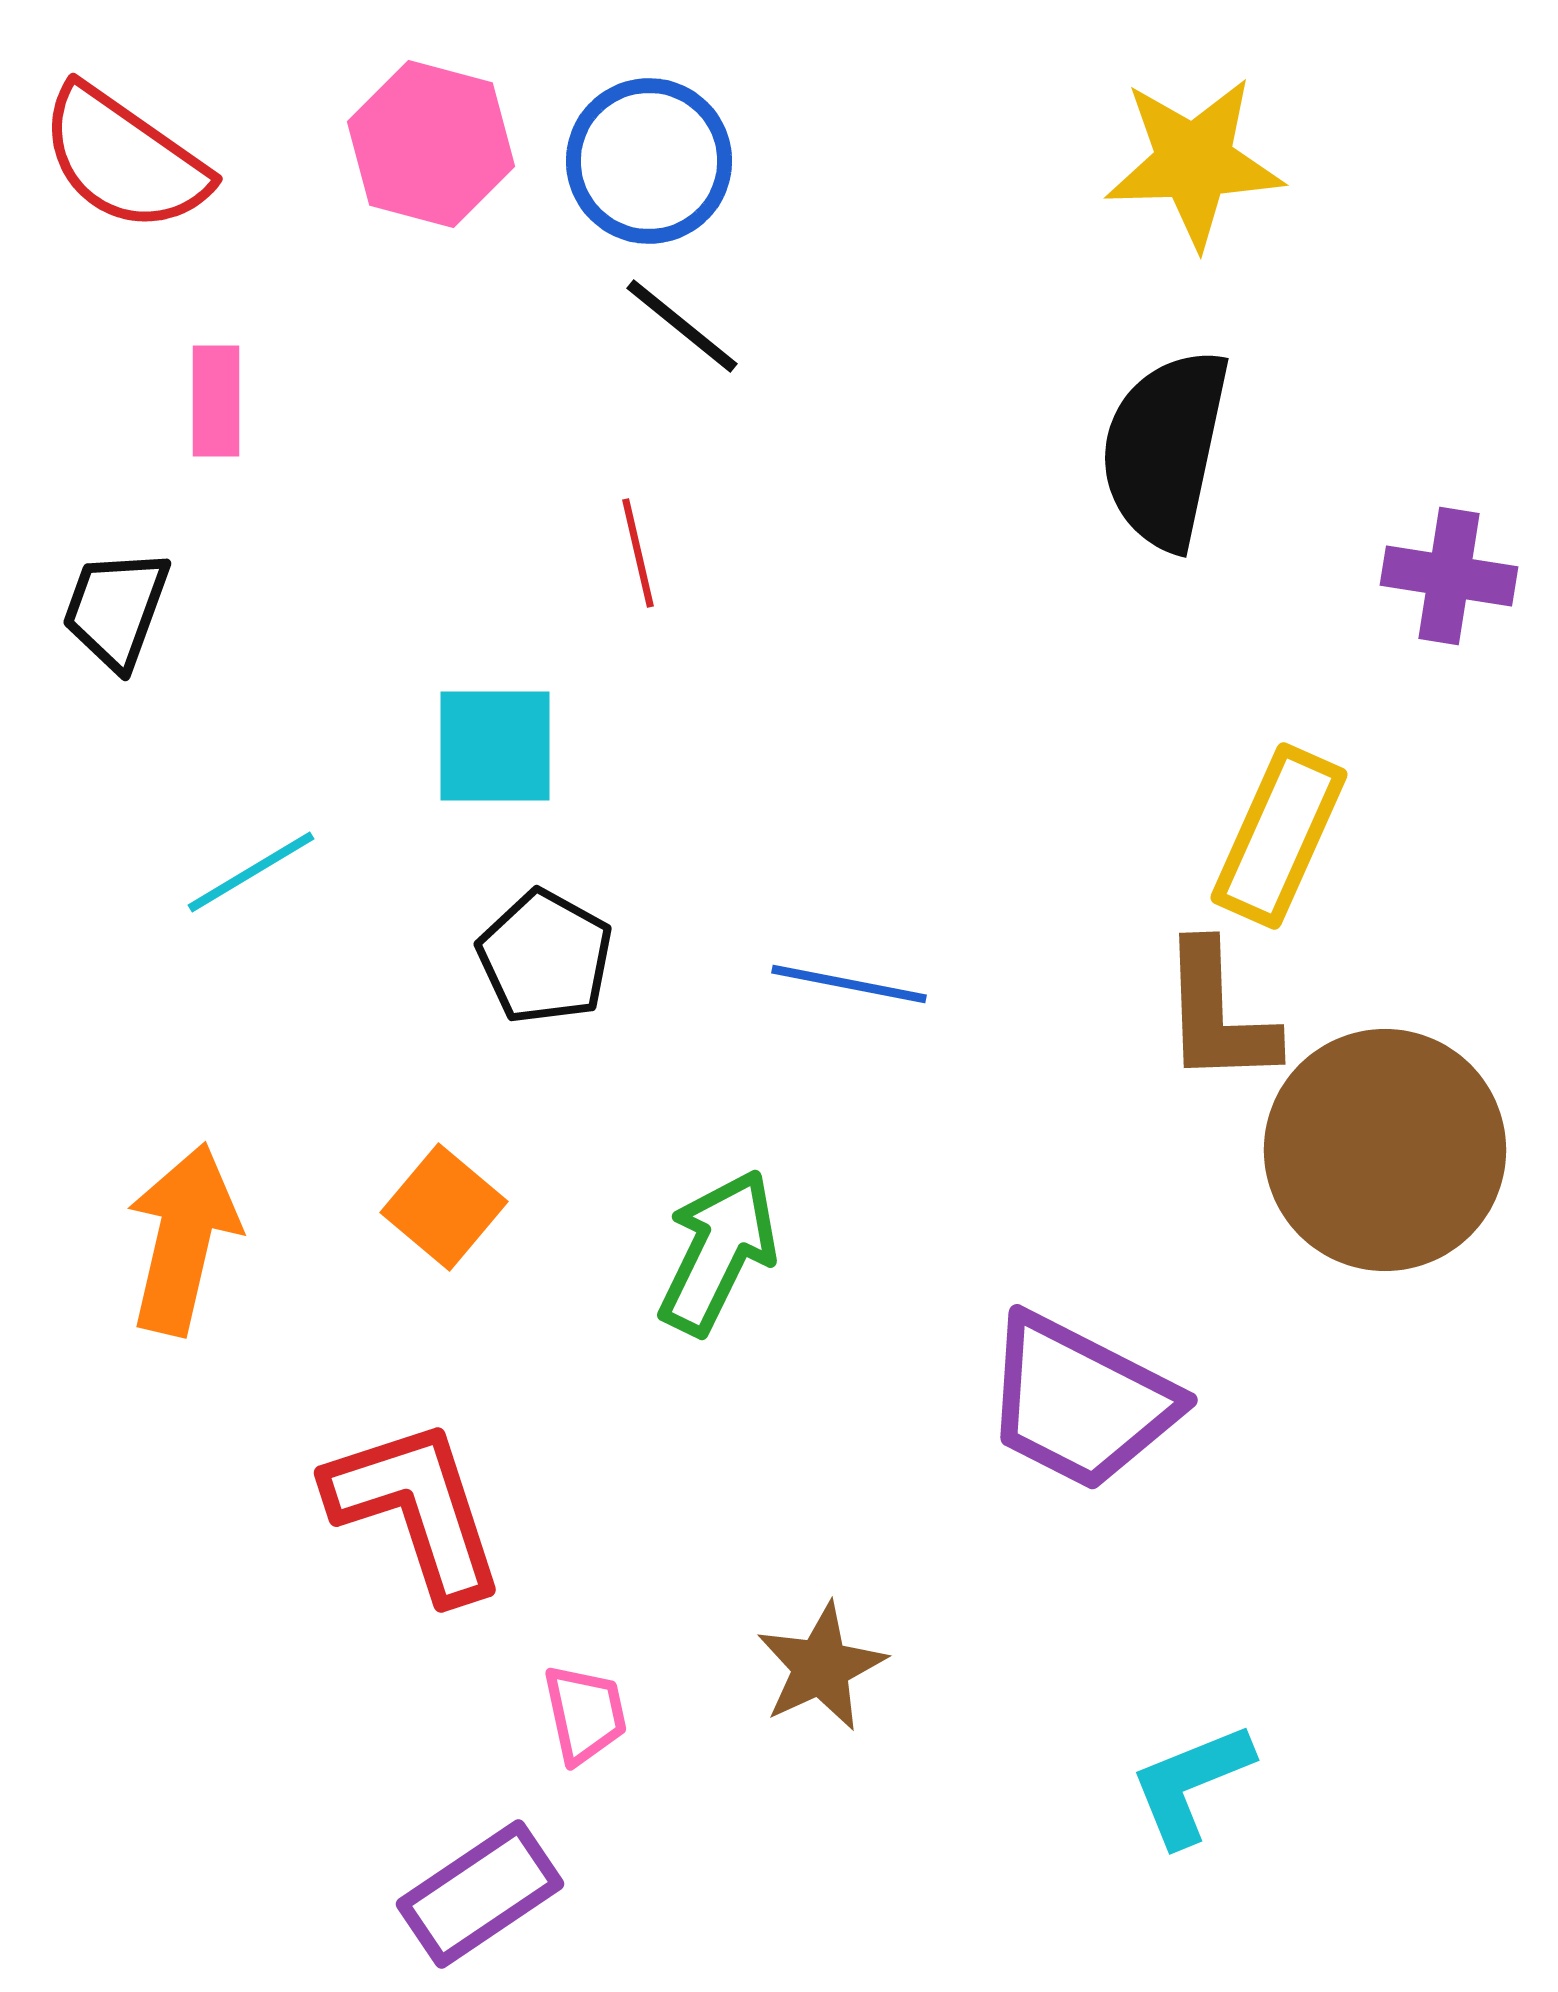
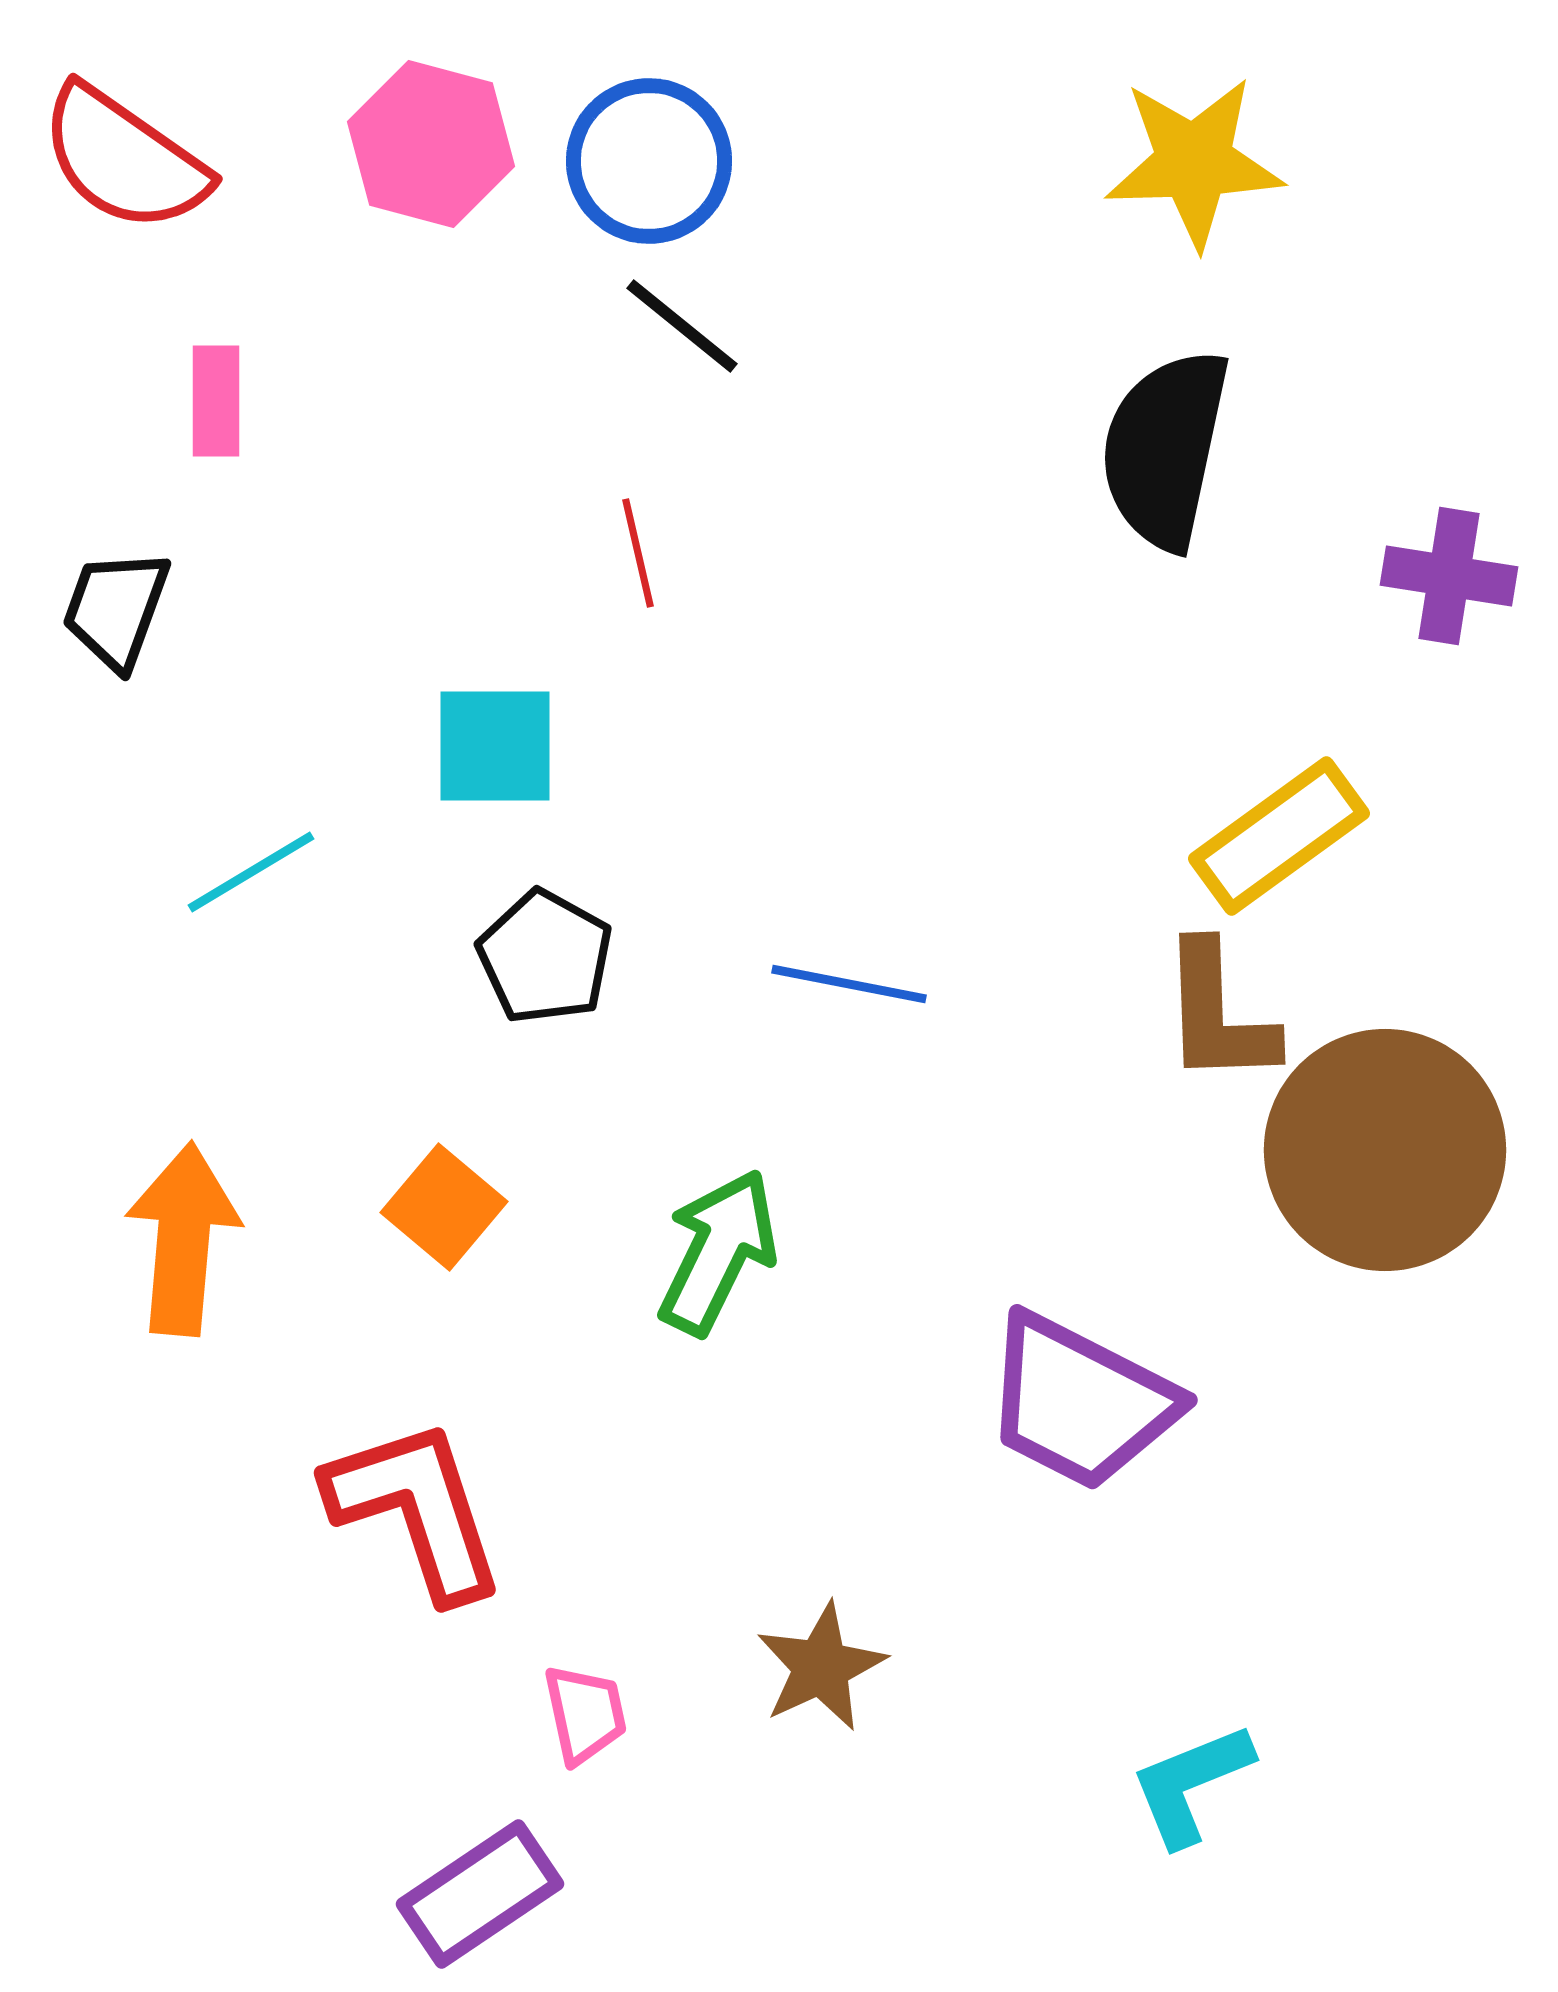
yellow rectangle: rotated 30 degrees clockwise
orange arrow: rotated 8 degrees counterclockwise
